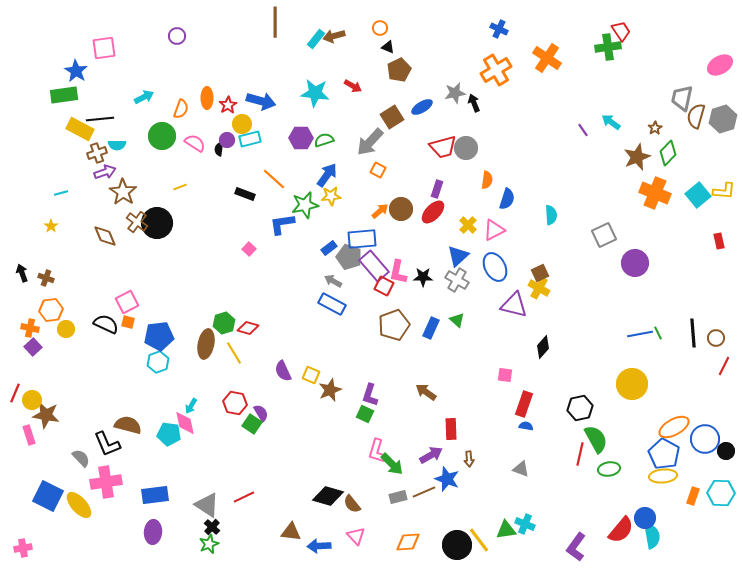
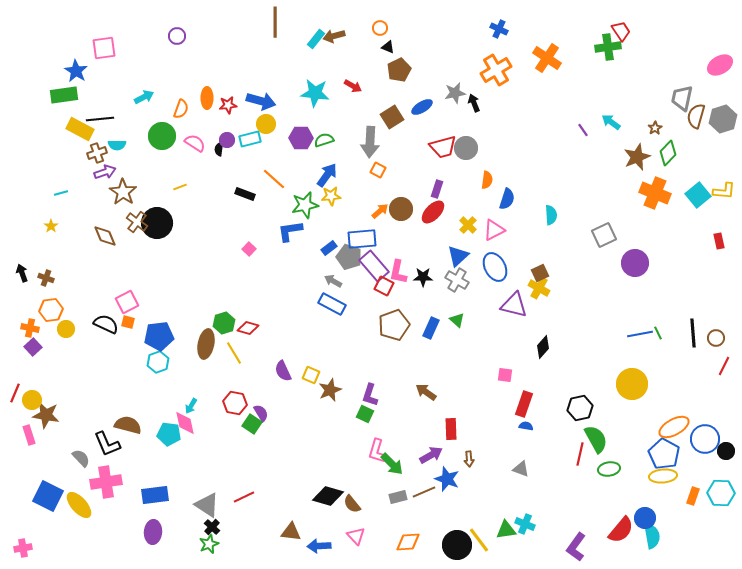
red star at (228, 105): rotated 24 degrees clockwise
yellow circle at (242, 124): moved 24 px right
gray arrow at (370, 142): rotated 40 degrees counterclockwise
blue L-shape at (282, 224): moved 8 px right, 7 px down
